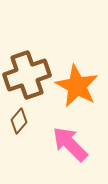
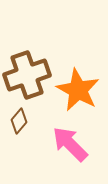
orange star: moved 1 px right, 4 px down
